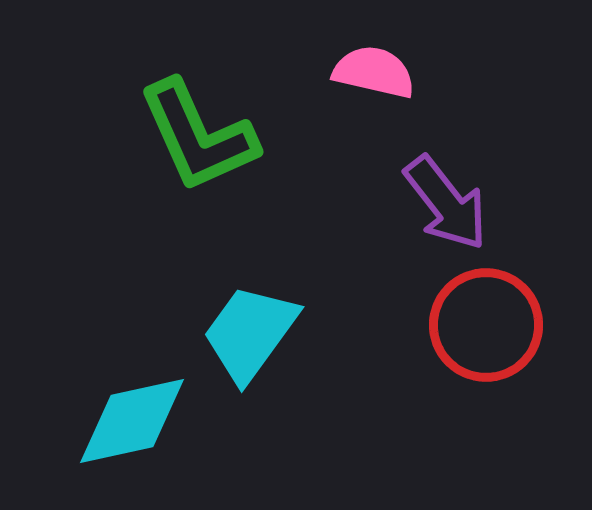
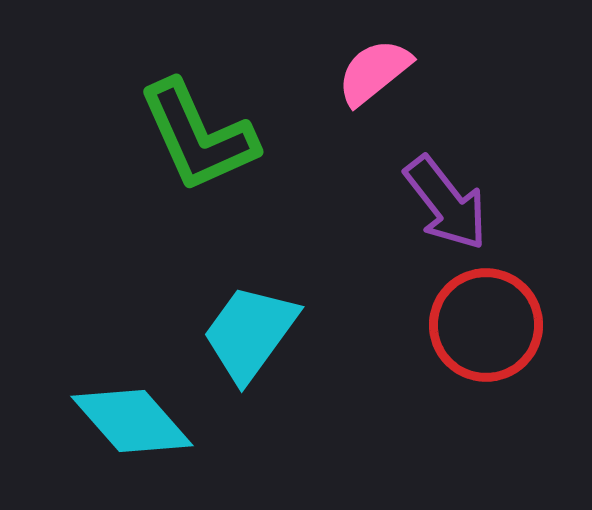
pink semicircle: rotated 52 degrees counterclockwise
cyan diamond: rotated 61 degrees clockwise
